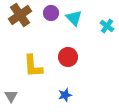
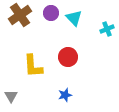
cyan cross: moved 3 px down; rotated 32 degrees clockwise
